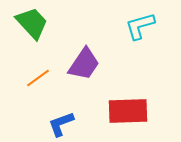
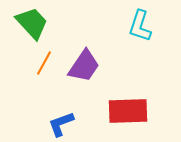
cyan L-shape: rotated 56 degrees counterclockwise
purple trapezoid: moved 2 px down
orange line: moved 6 px right, 15 px up; rotated 25 degrees counterclockwise
